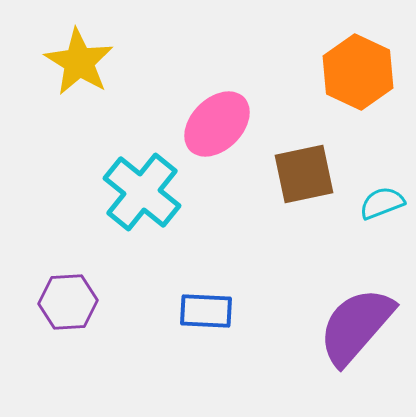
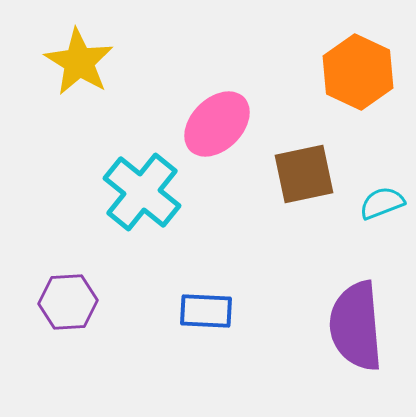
purple semicircle: rotated 46 degrees counterclockwise
